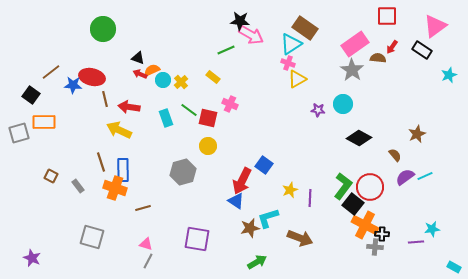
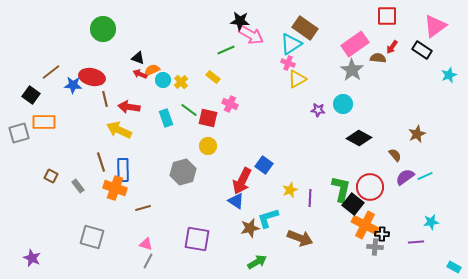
green L-shape at (343, 186): moved 2 px left, 3 px down; rotated 24 degrees counterclockwise
cyan star at (432, 229): moved 1 px left, 7 px up
